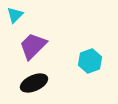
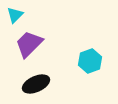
purple trapezoid: moved 4 px left, 2 px up
black ellipse: moved 2 px right, 1 px down
